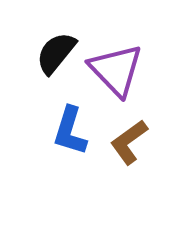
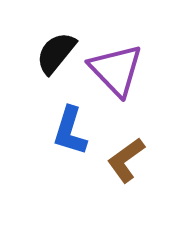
brown L-shape: moved 3 px left, 18 px down
